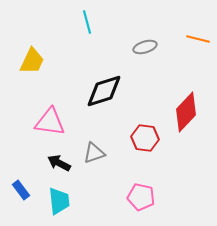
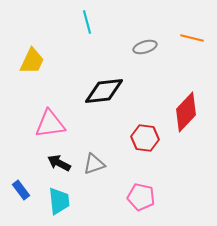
orange line: moved 6 px left, 1 px up
black diamond: rotated 12 degrees clockwise
pink triangle: moved 2 px down; rotated 16 degrees counterclockwise
gray triangle: moved 11 px down
